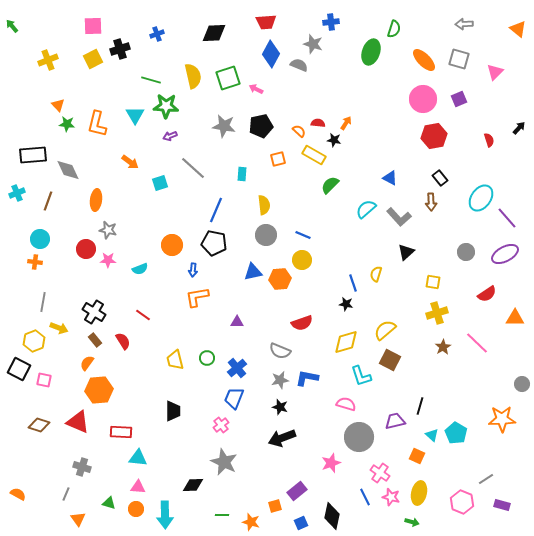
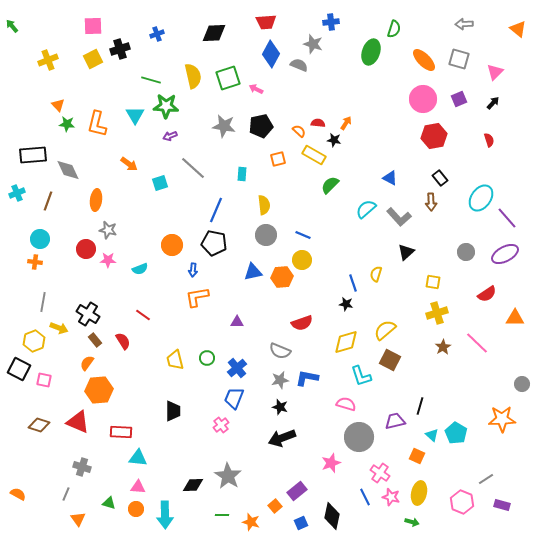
black arrow at (519, 128): moved 26 px left, 25 px up
orange arrow at (130, 162): moved 1 px left, 2 px down
orange hexagon at (280, 279): moved 2 px right, 2 px up
black cross at (94, 312): moved 6 px left, 2 px down
gray star at (224, 462): moved 4 px right, 14 px down; rotated 8 degrees clockwise
orange square at (275, 506): rotated 24 degrees counterclockwise
